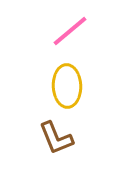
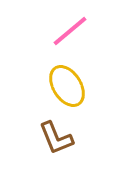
yellow ellipse: rotated 30 degrees counterclockwise
